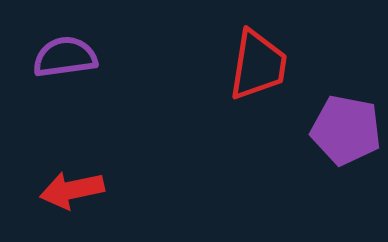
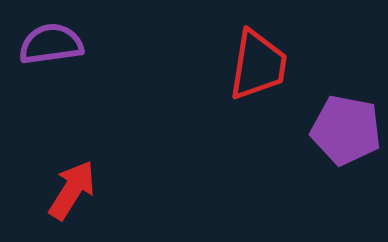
purple semicircle: moved 14 px left, 13 px up
red arrow: rotated 134 degrees clockwise
